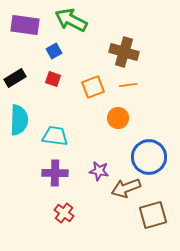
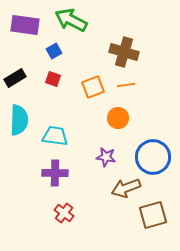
orange line: moved 2 px left
blue circle: moved 4 px right
purple star: moved 7 px right, 14 px up
